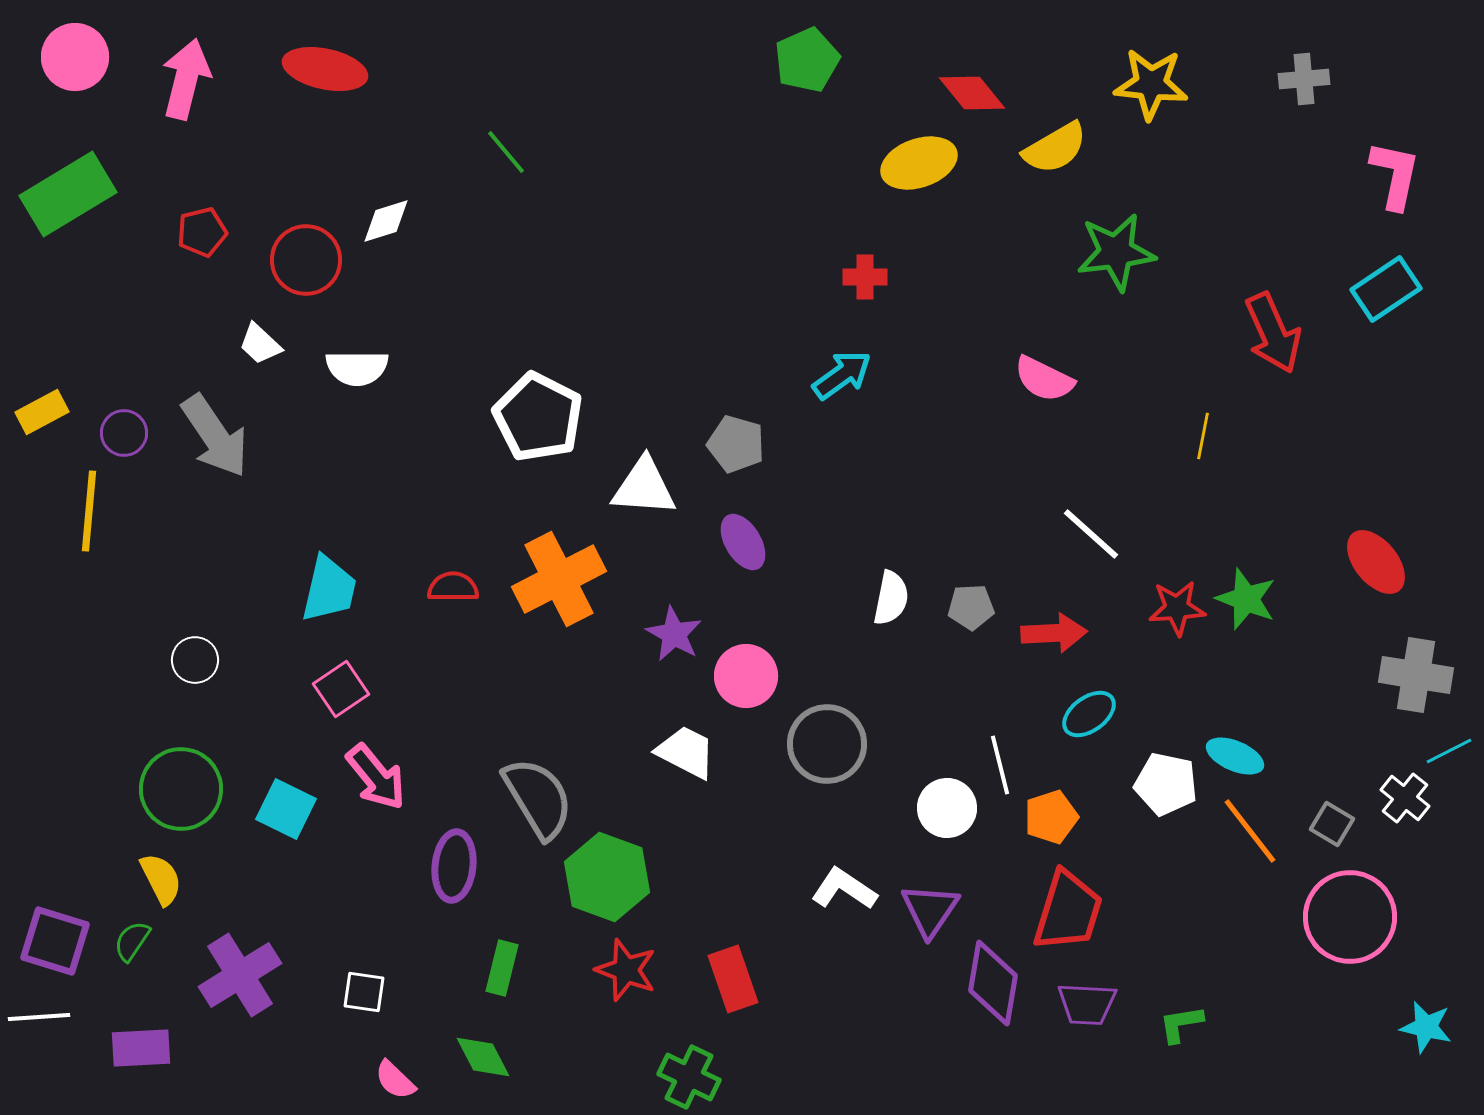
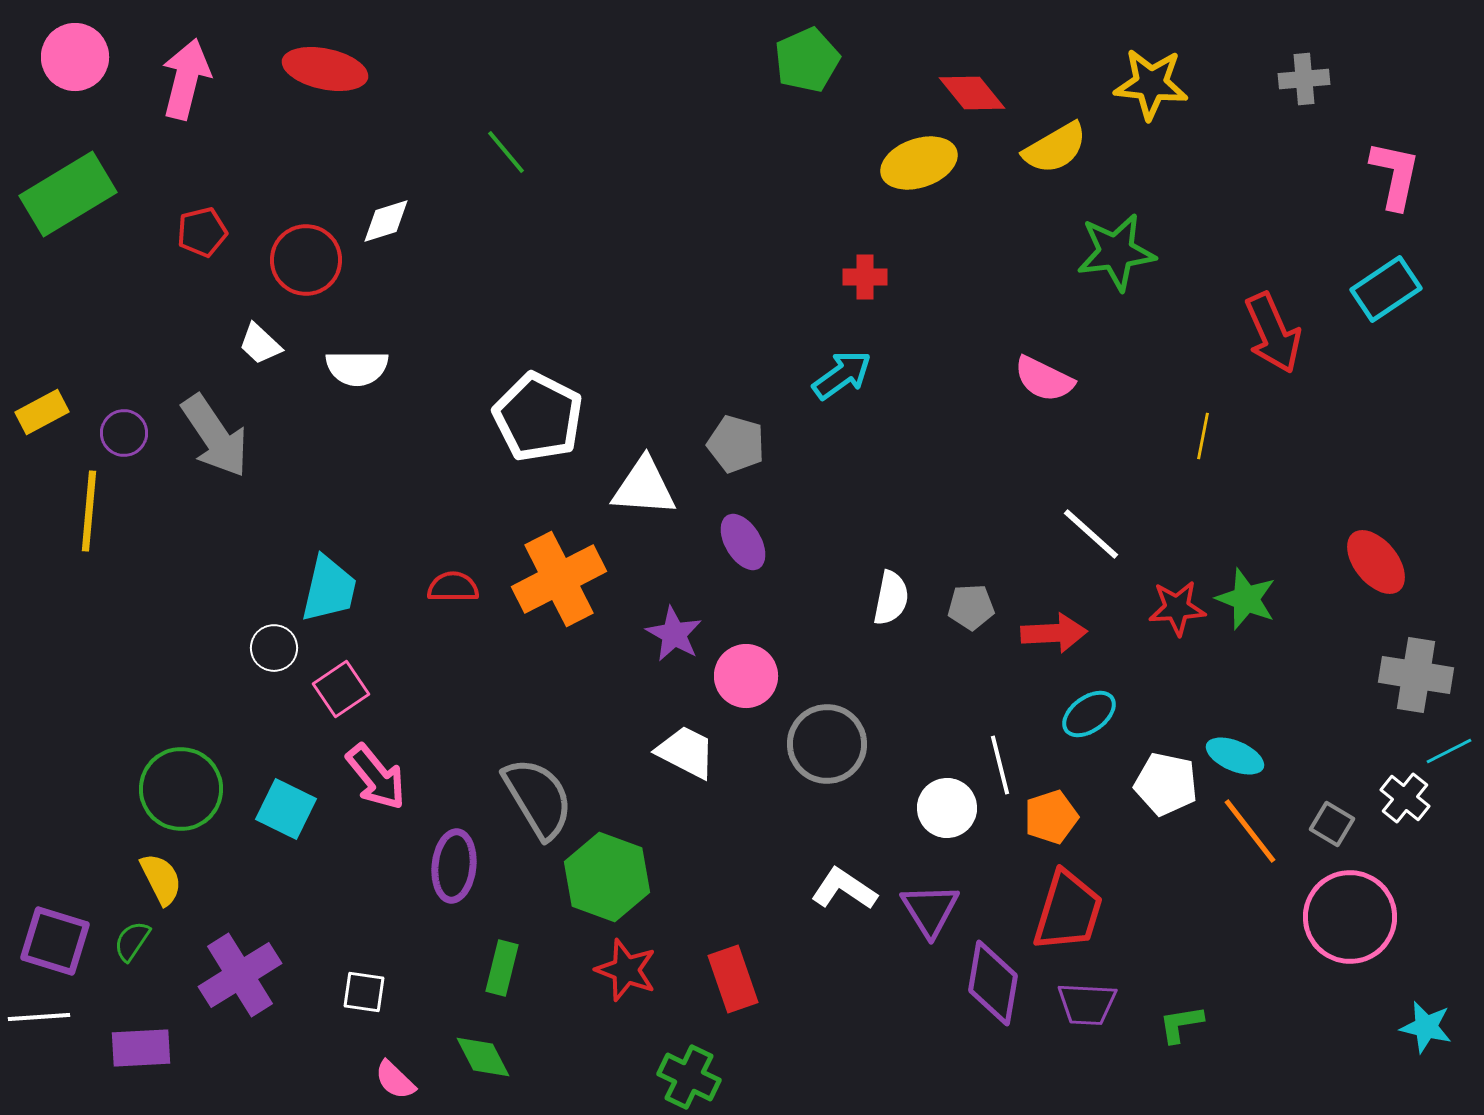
white circle at (195, 660): moved 79 px right, 12 px up
purple triangle at (930, 910): rotated 6 degrees counterclockwise
